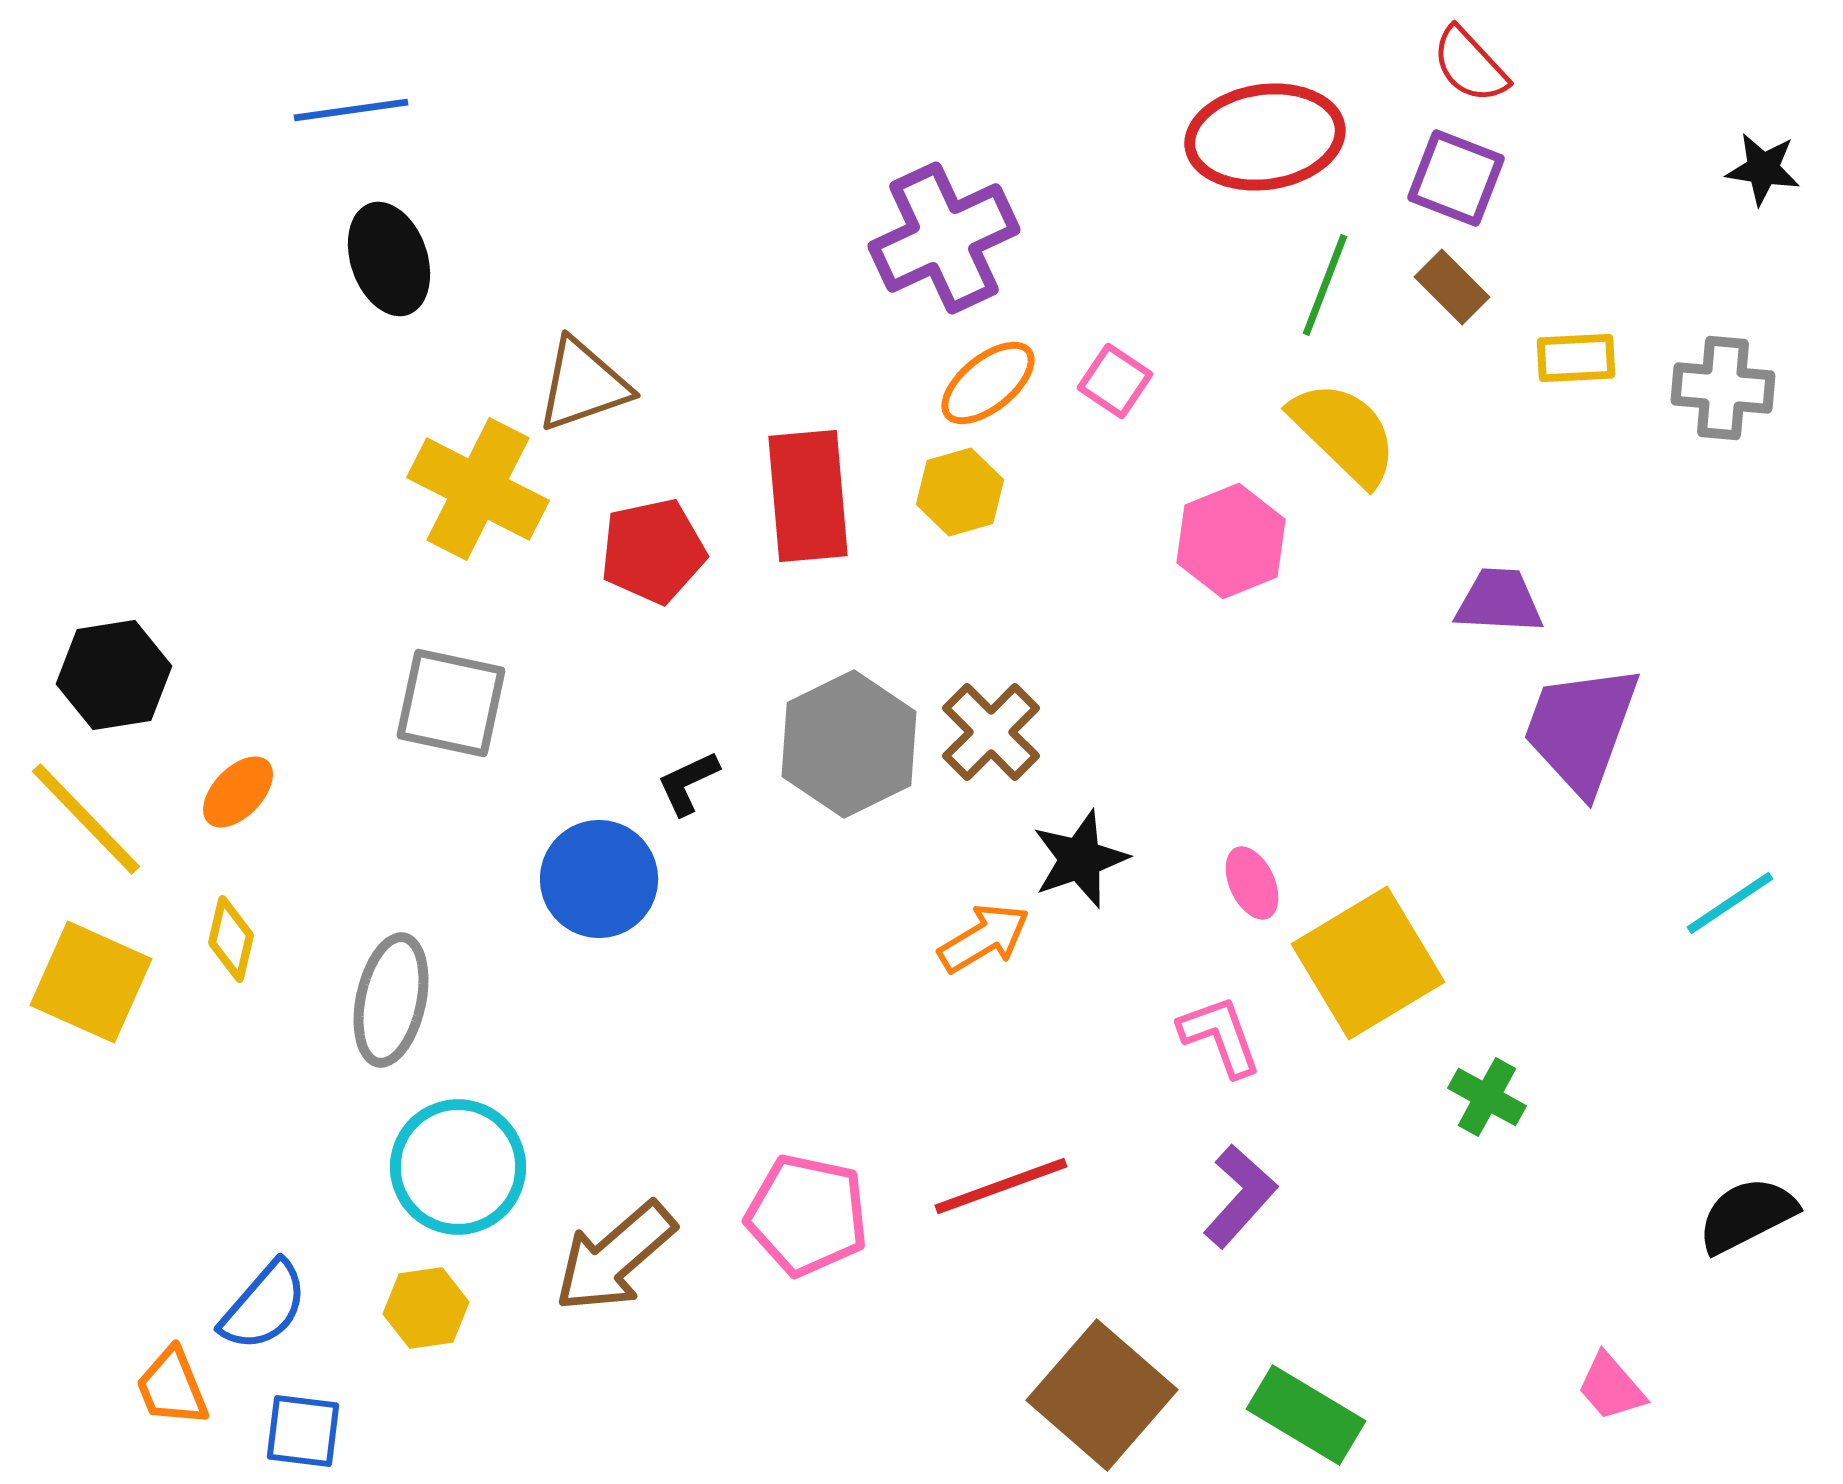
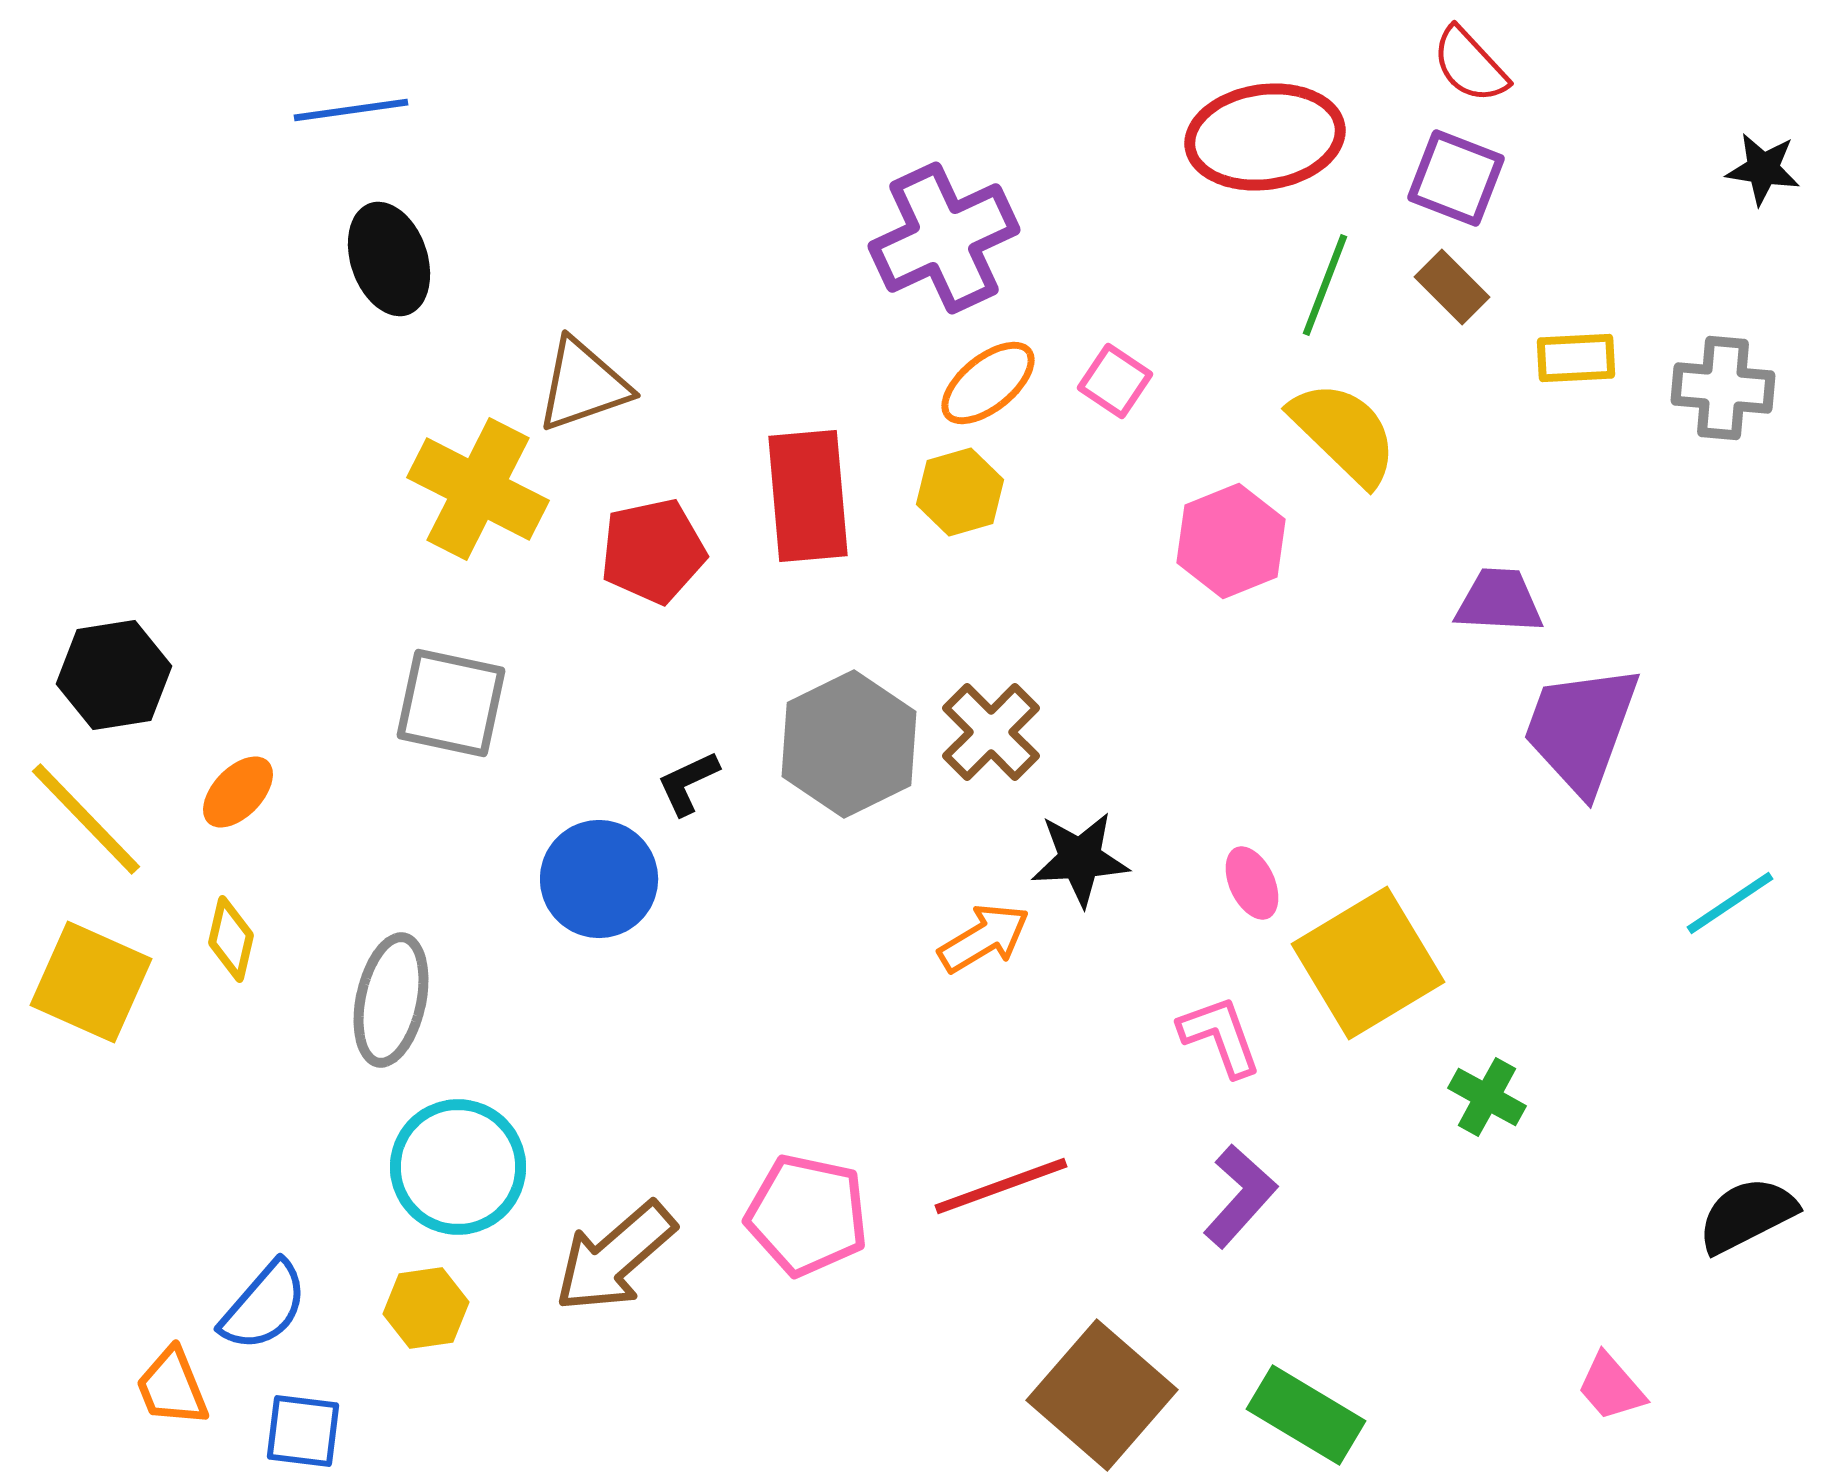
black star at (1080, 859): rotated 16 degrees clockwise
